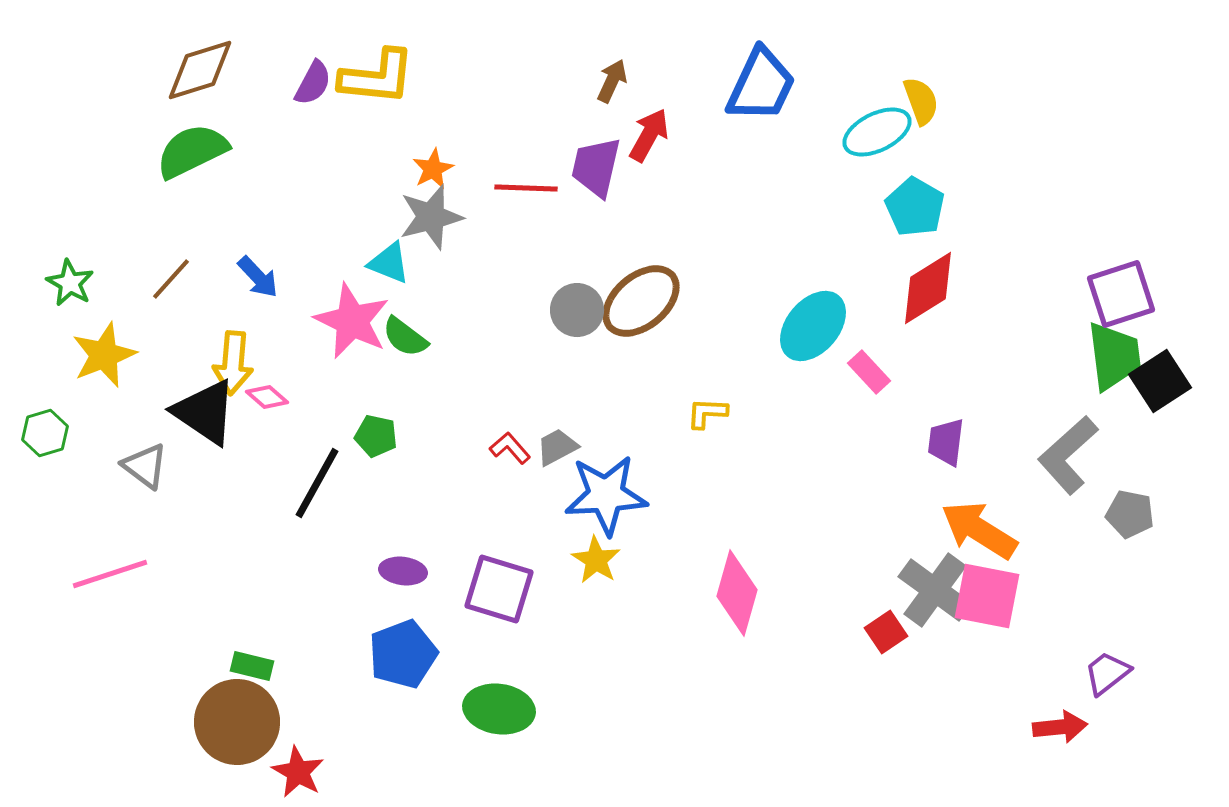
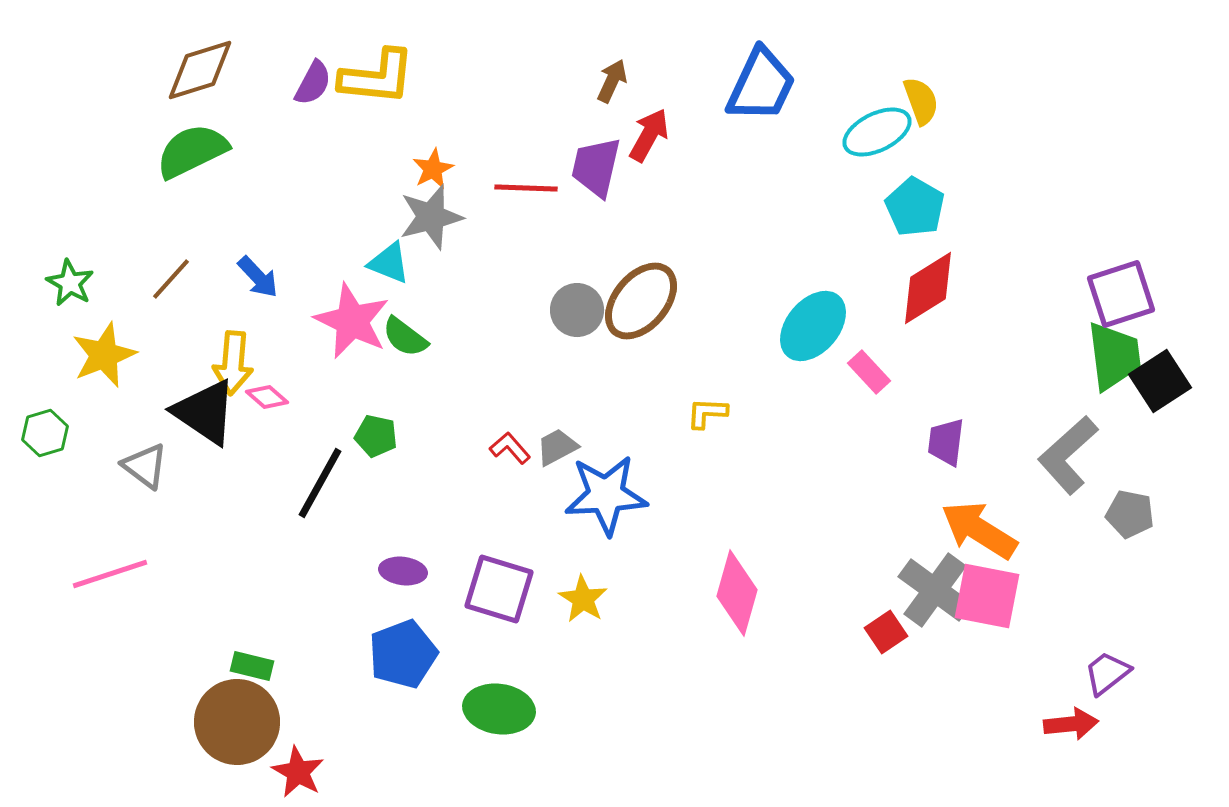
brown ellipse at (641, 301): rotated 10 degrees counterclockwise
black line at (317, 483): moved 3 px right
yellow star at (596, 560): moved 13 px left, 39 px down
red arrow at (1060, 727): moved 11 px right, 3 px up
